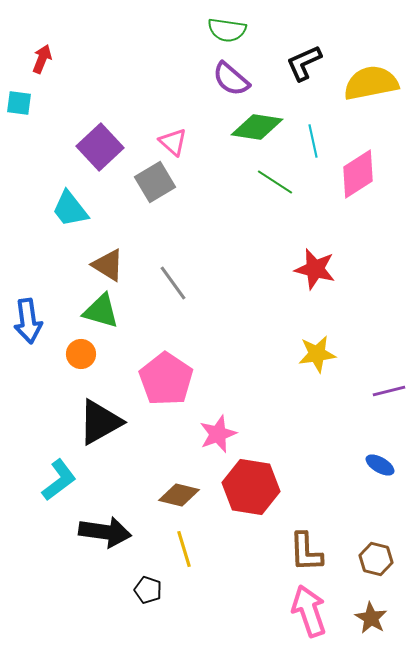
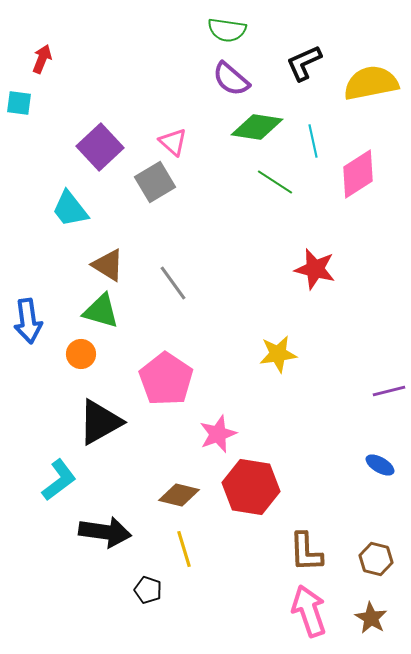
yellow star: moved 39 px left
